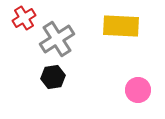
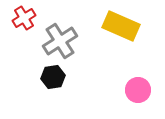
yellow rectangle: rotated 21 degrees clockwise
gray cross: moved 3 px right, 2 px down
